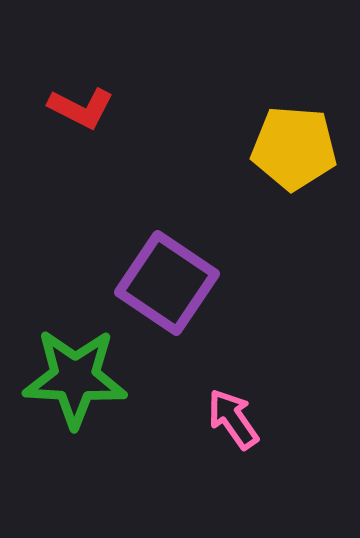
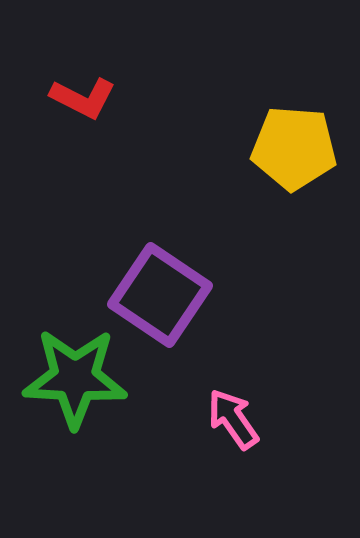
red L-shape: moved 2 px right, 10 px up
purple square: moved 7 px left, 12 px down
